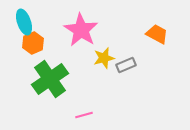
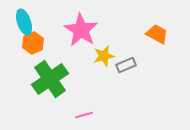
yellow star: moved 2 px up
